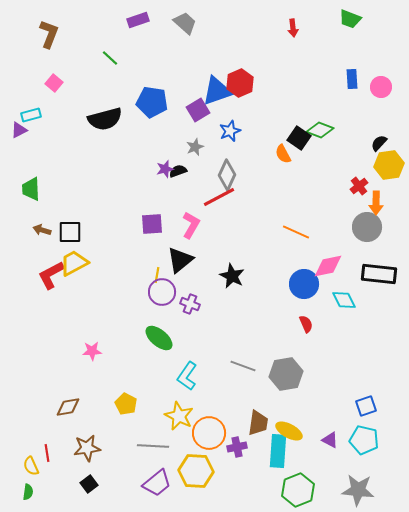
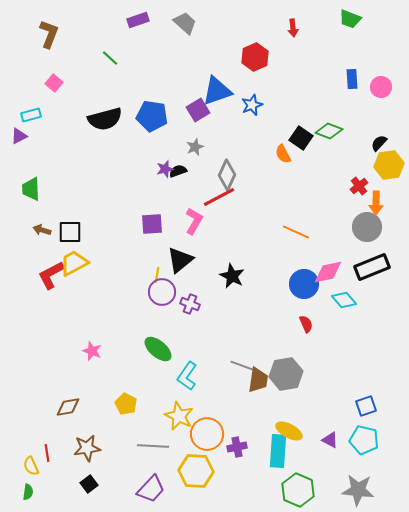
red hexagon at (240, 83): moved 15 px right, 26 px up
blue pentagon at (152, 102): moved 14 px down
purple triangle at (19, 130): moved 6 px down
green diamond at (320, 130): moved 9 px right, 1 px down
blue star at (230, 131): moved 22 px right, 26 px up
black square at (299, 138): moved 2 px right
pink L-shape at (191, 225): moved 3 px right, 4 px up
pink diamond at (328, 266): moved 6 px down
black rectangle at (379, 274): moved 7 px left, 7 px up; rotated 28 degrees counterclockwise
cyan diamond at (344, 300): rotated 15 degrees counterclockwise
green ellipse at (159, 338): moved 1 px left, 11 px down
pink star at (92, 351): rotated 24 degrees clockwise
brown trapezoid at (258, 423): moved 43 px up
orange circle at (209, 433): moved 2 px left, 1 px down
purple trapezoid at (157, 483): moved 6 px left, 6 px down; rotated 8 degrees counterclockwise
green hexagon at (298, 490): rotated 16 degrees counterclockwise
